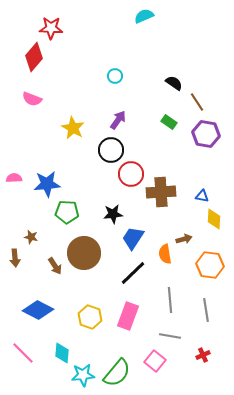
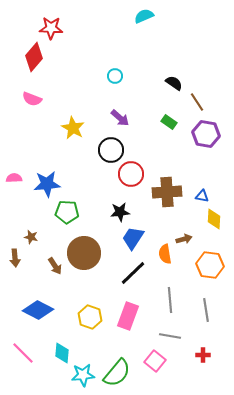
purple arrow at (118, 120): moved 2 px right, 2 px up; rotated 96 degrees clockwise
brown cross at (161, 192): moved 6 px right
black star at (113, 214): moved 7 px right, 2 px up
red cross at (203, 355): rotated 24 degrees clockwise
